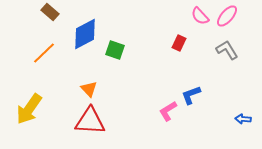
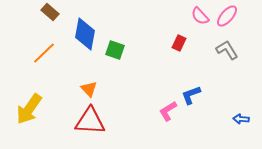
blue diamond: rotated 52 degrees counterclockwise
blue arrow: moved 2 px left
